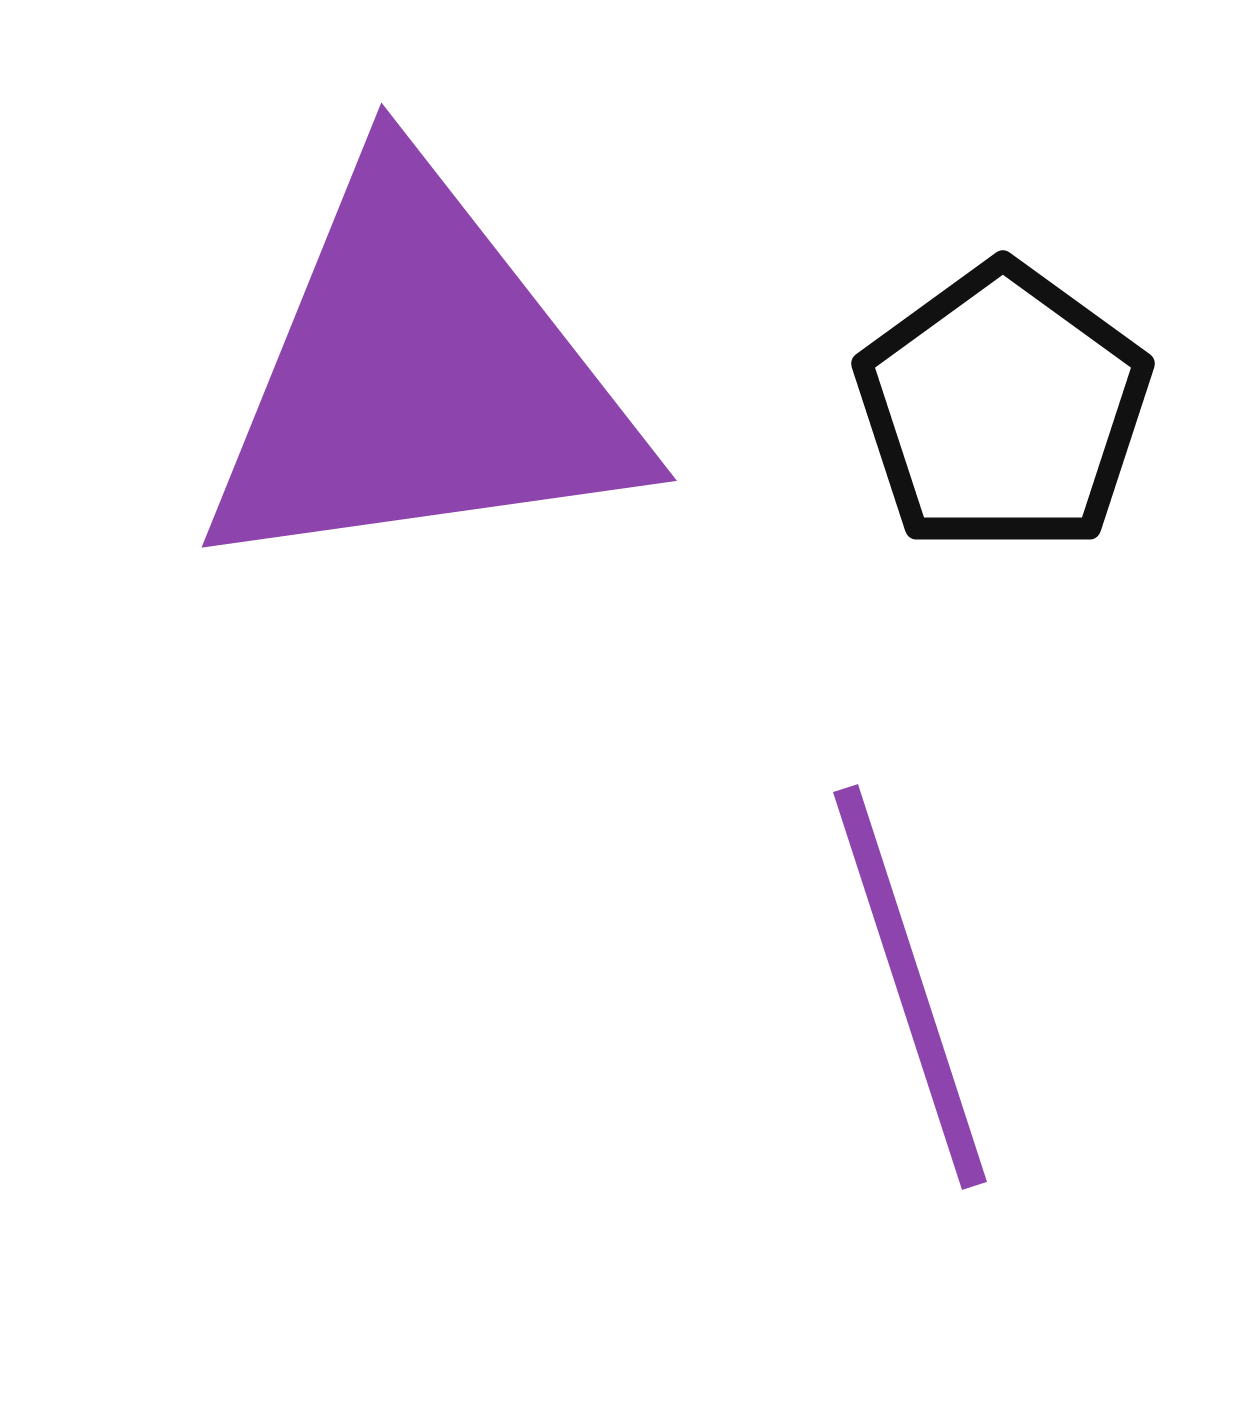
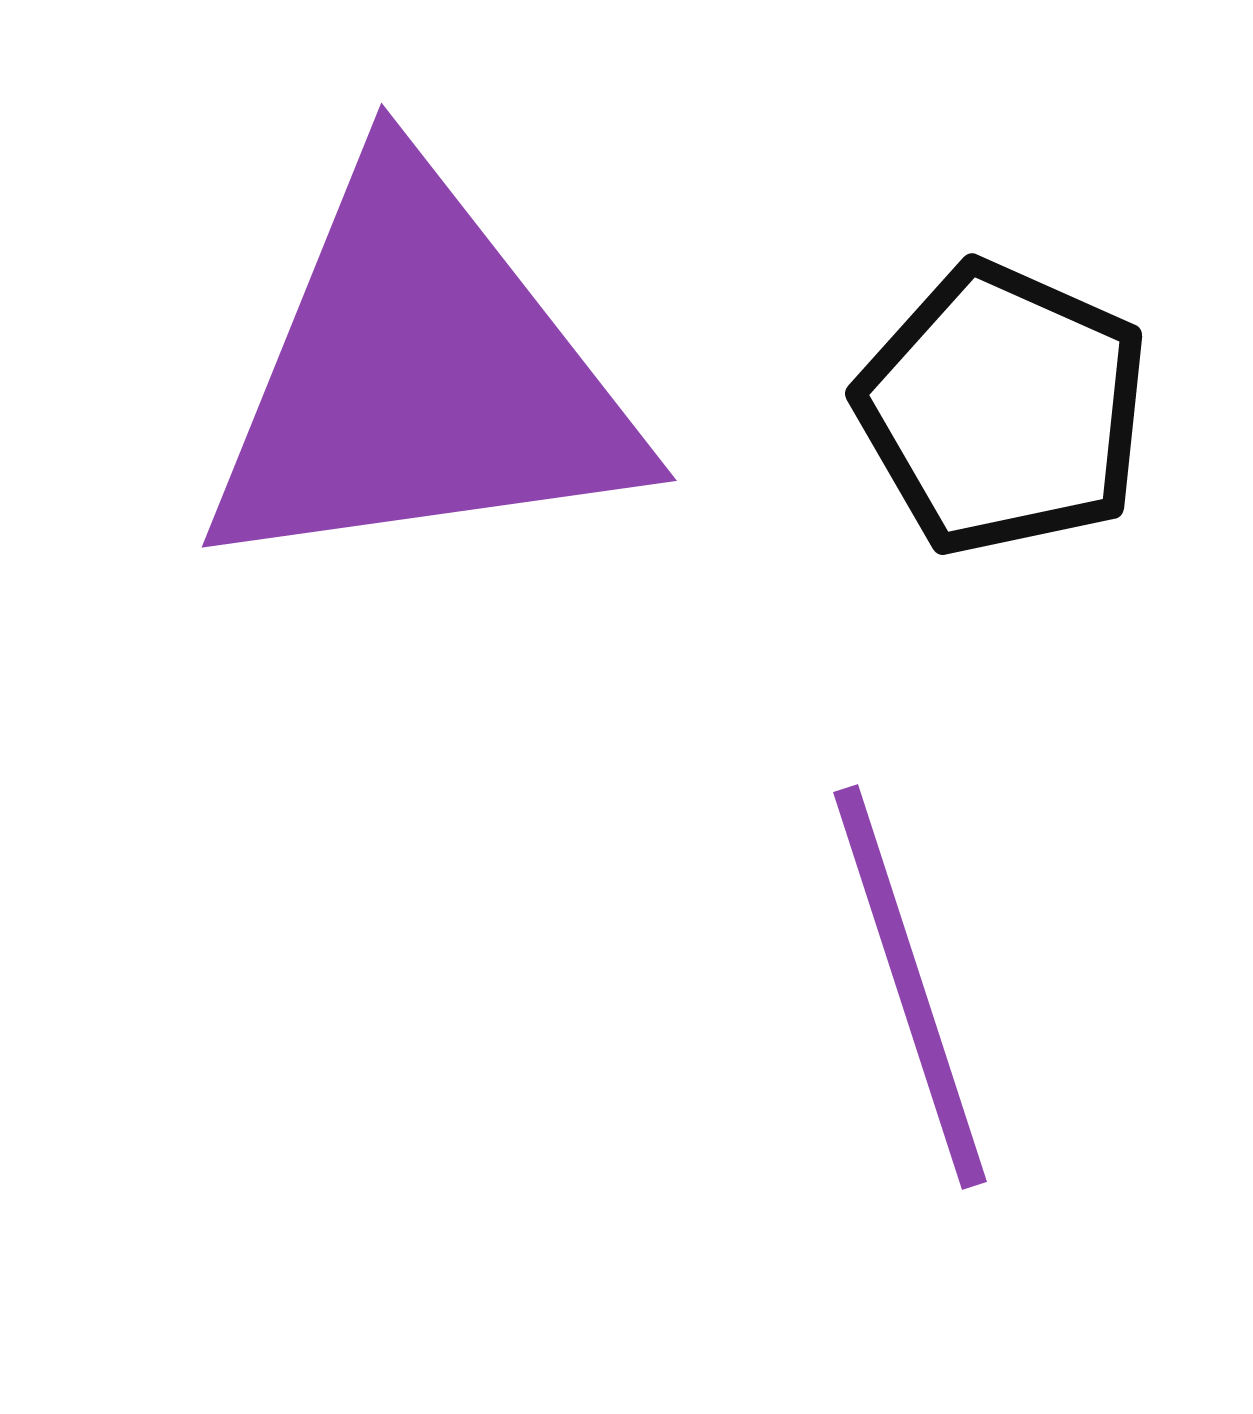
black pentagon: rotated 12 degrees counterclockwise
